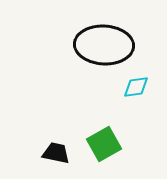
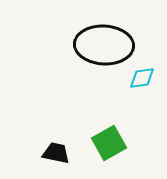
cyan diamond: moved 6 px right, 9 px up
green square: moved 5 px right, 1 px up
